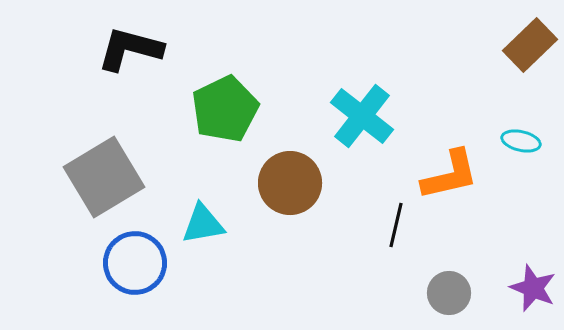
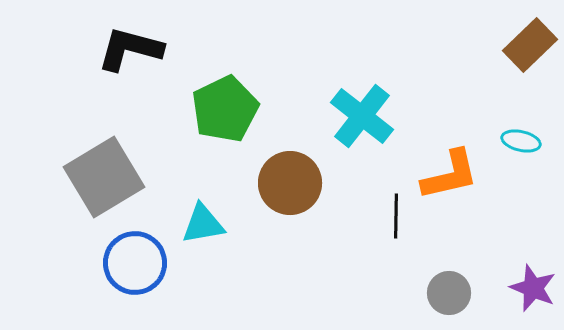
black line: moved 9 px up; rotated 12 degrees counterclockwise
